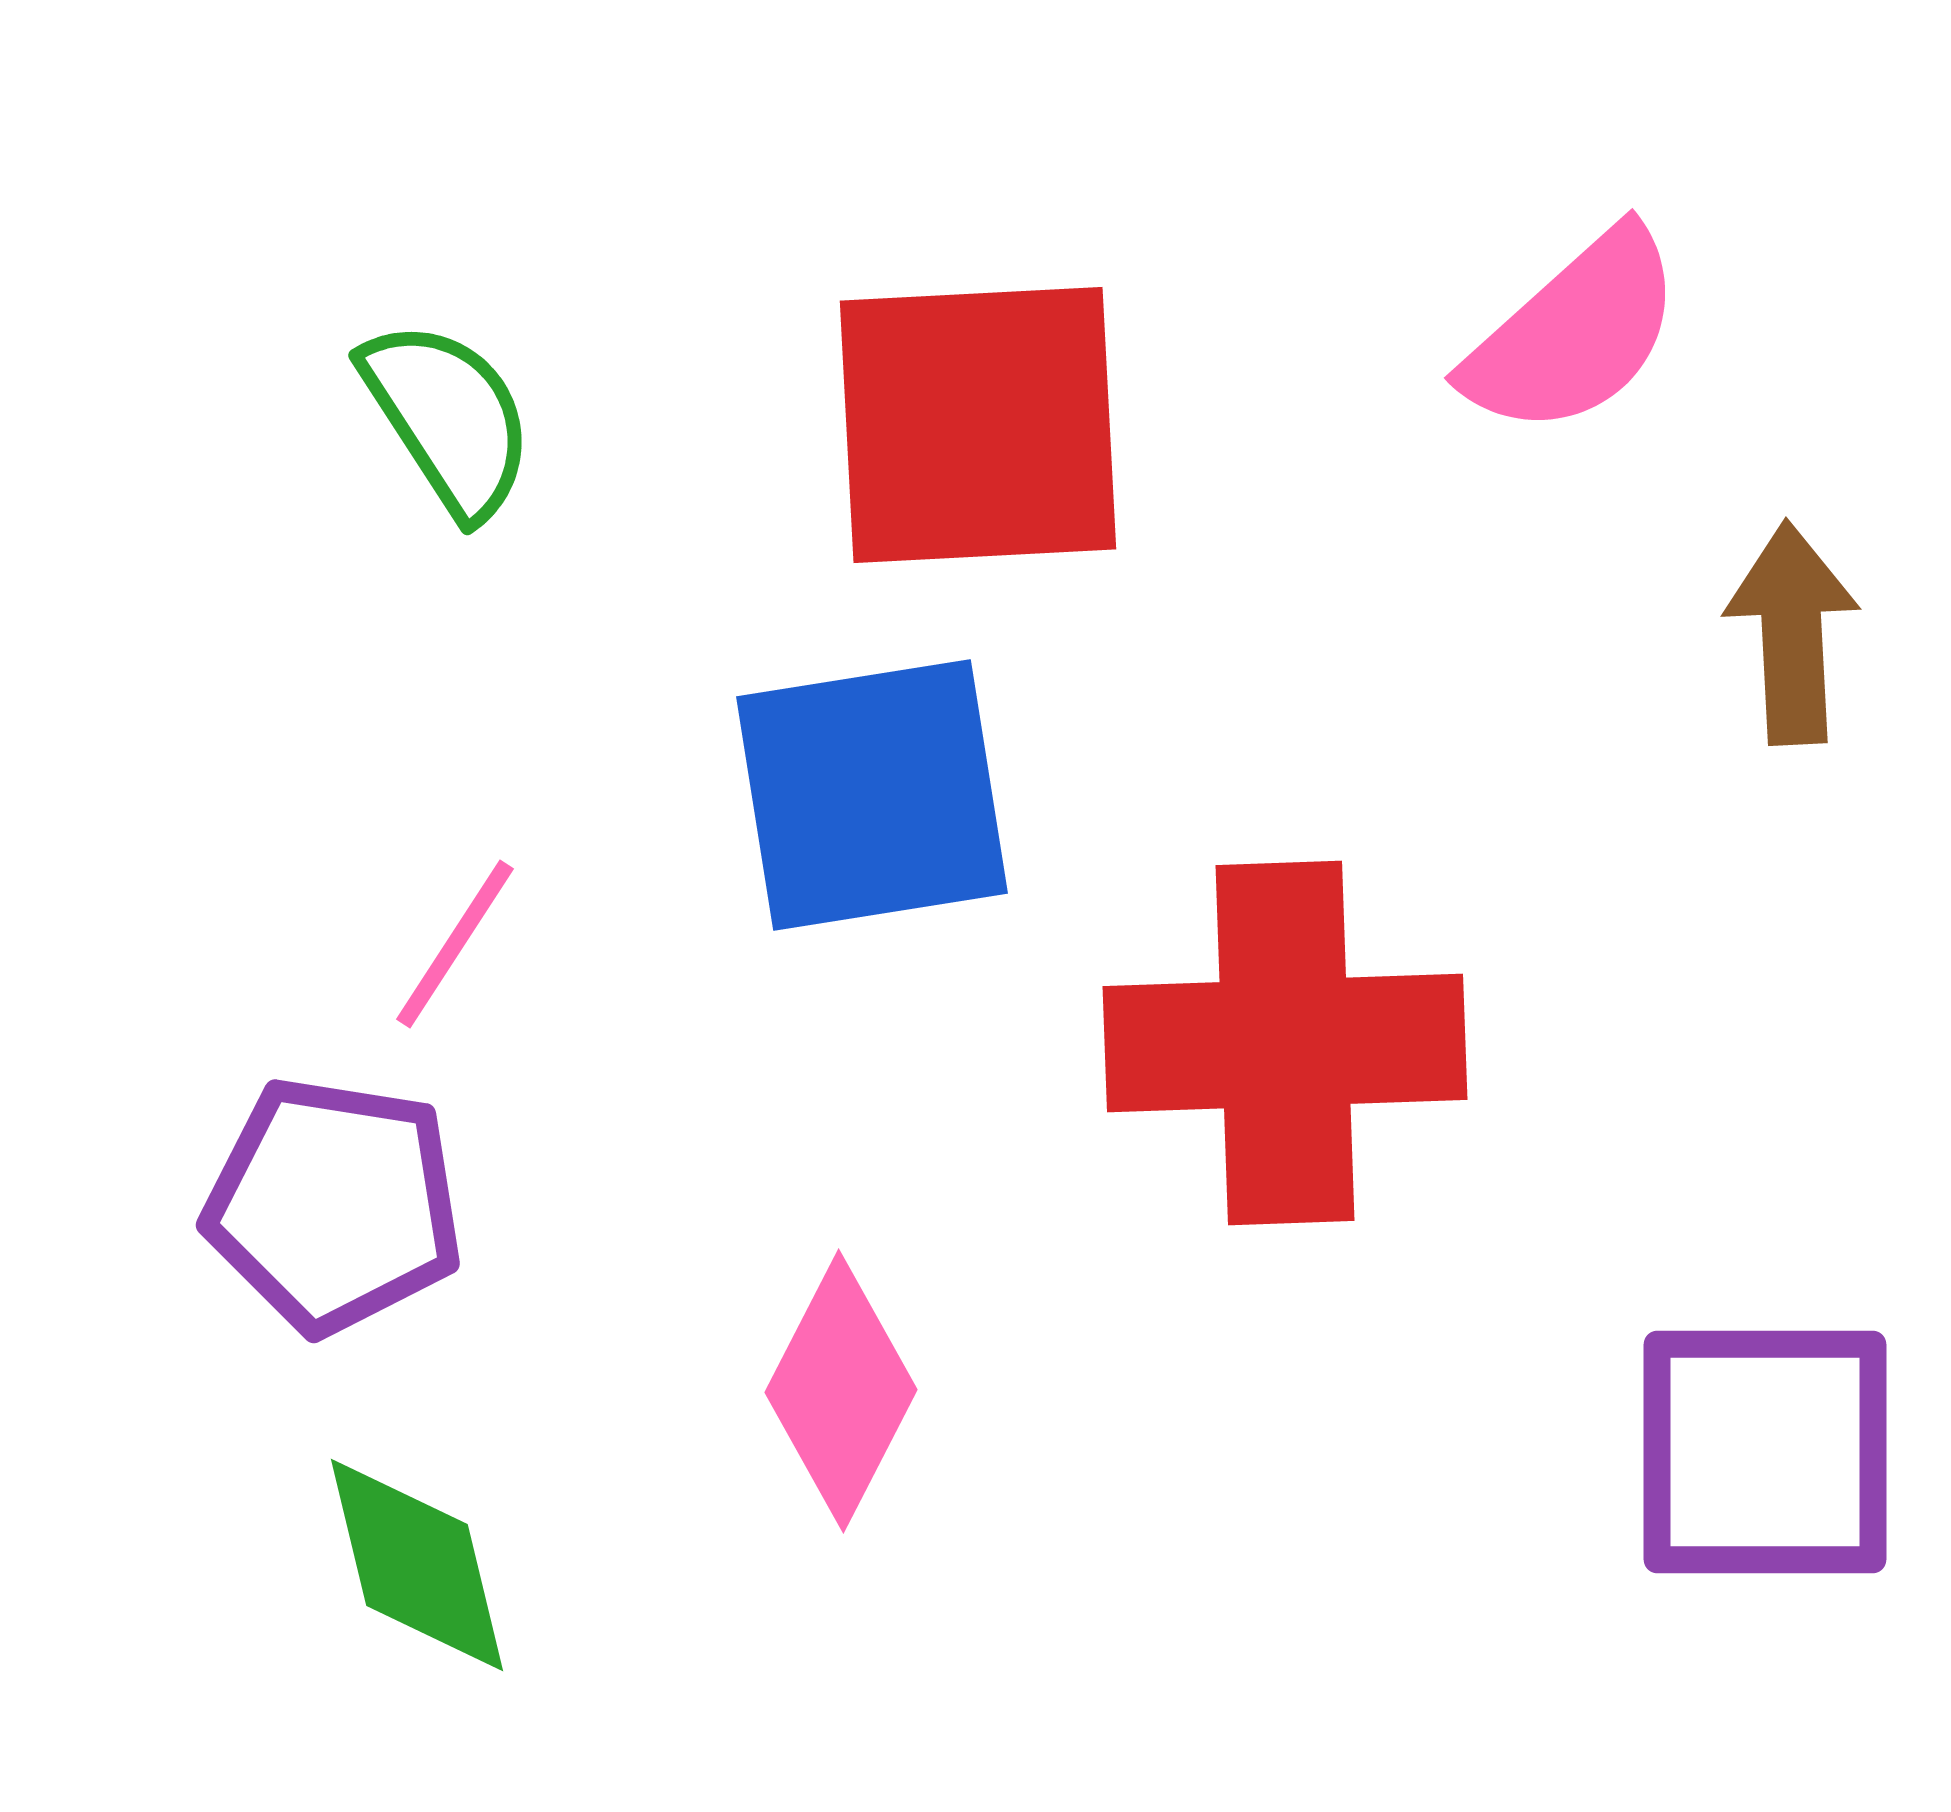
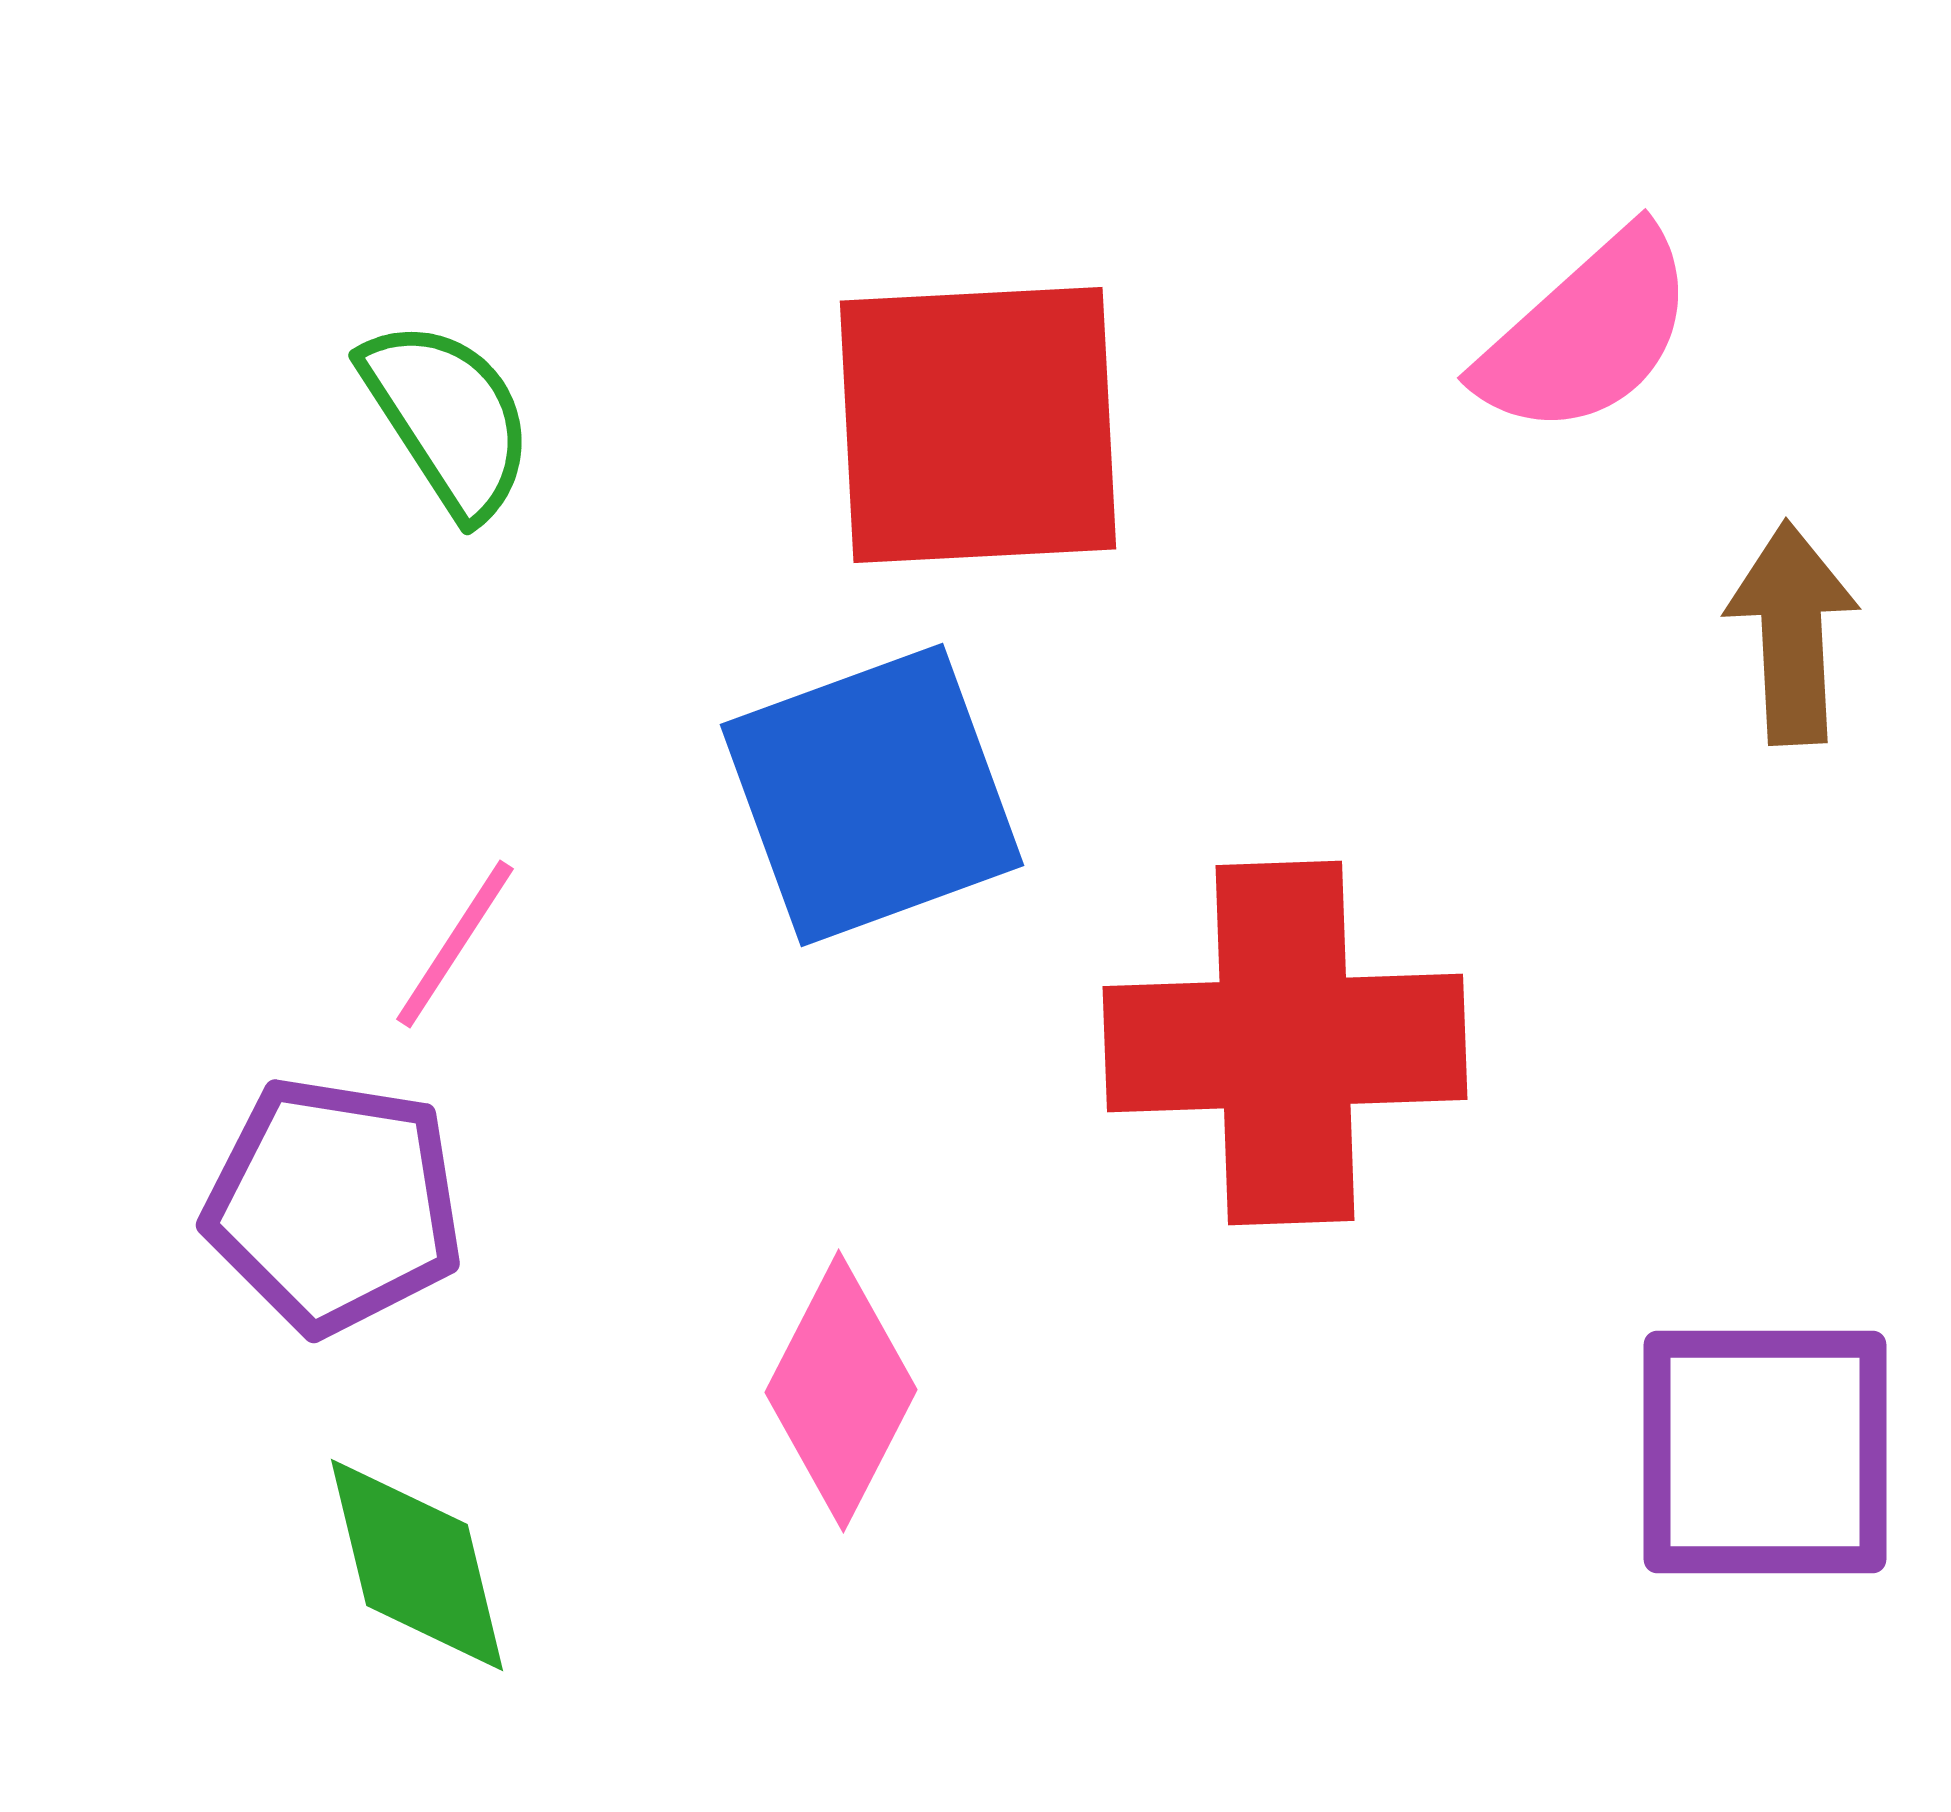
pink semicircle: moved 13 px right
blue square: rotated 11 degrees counterclockwise
